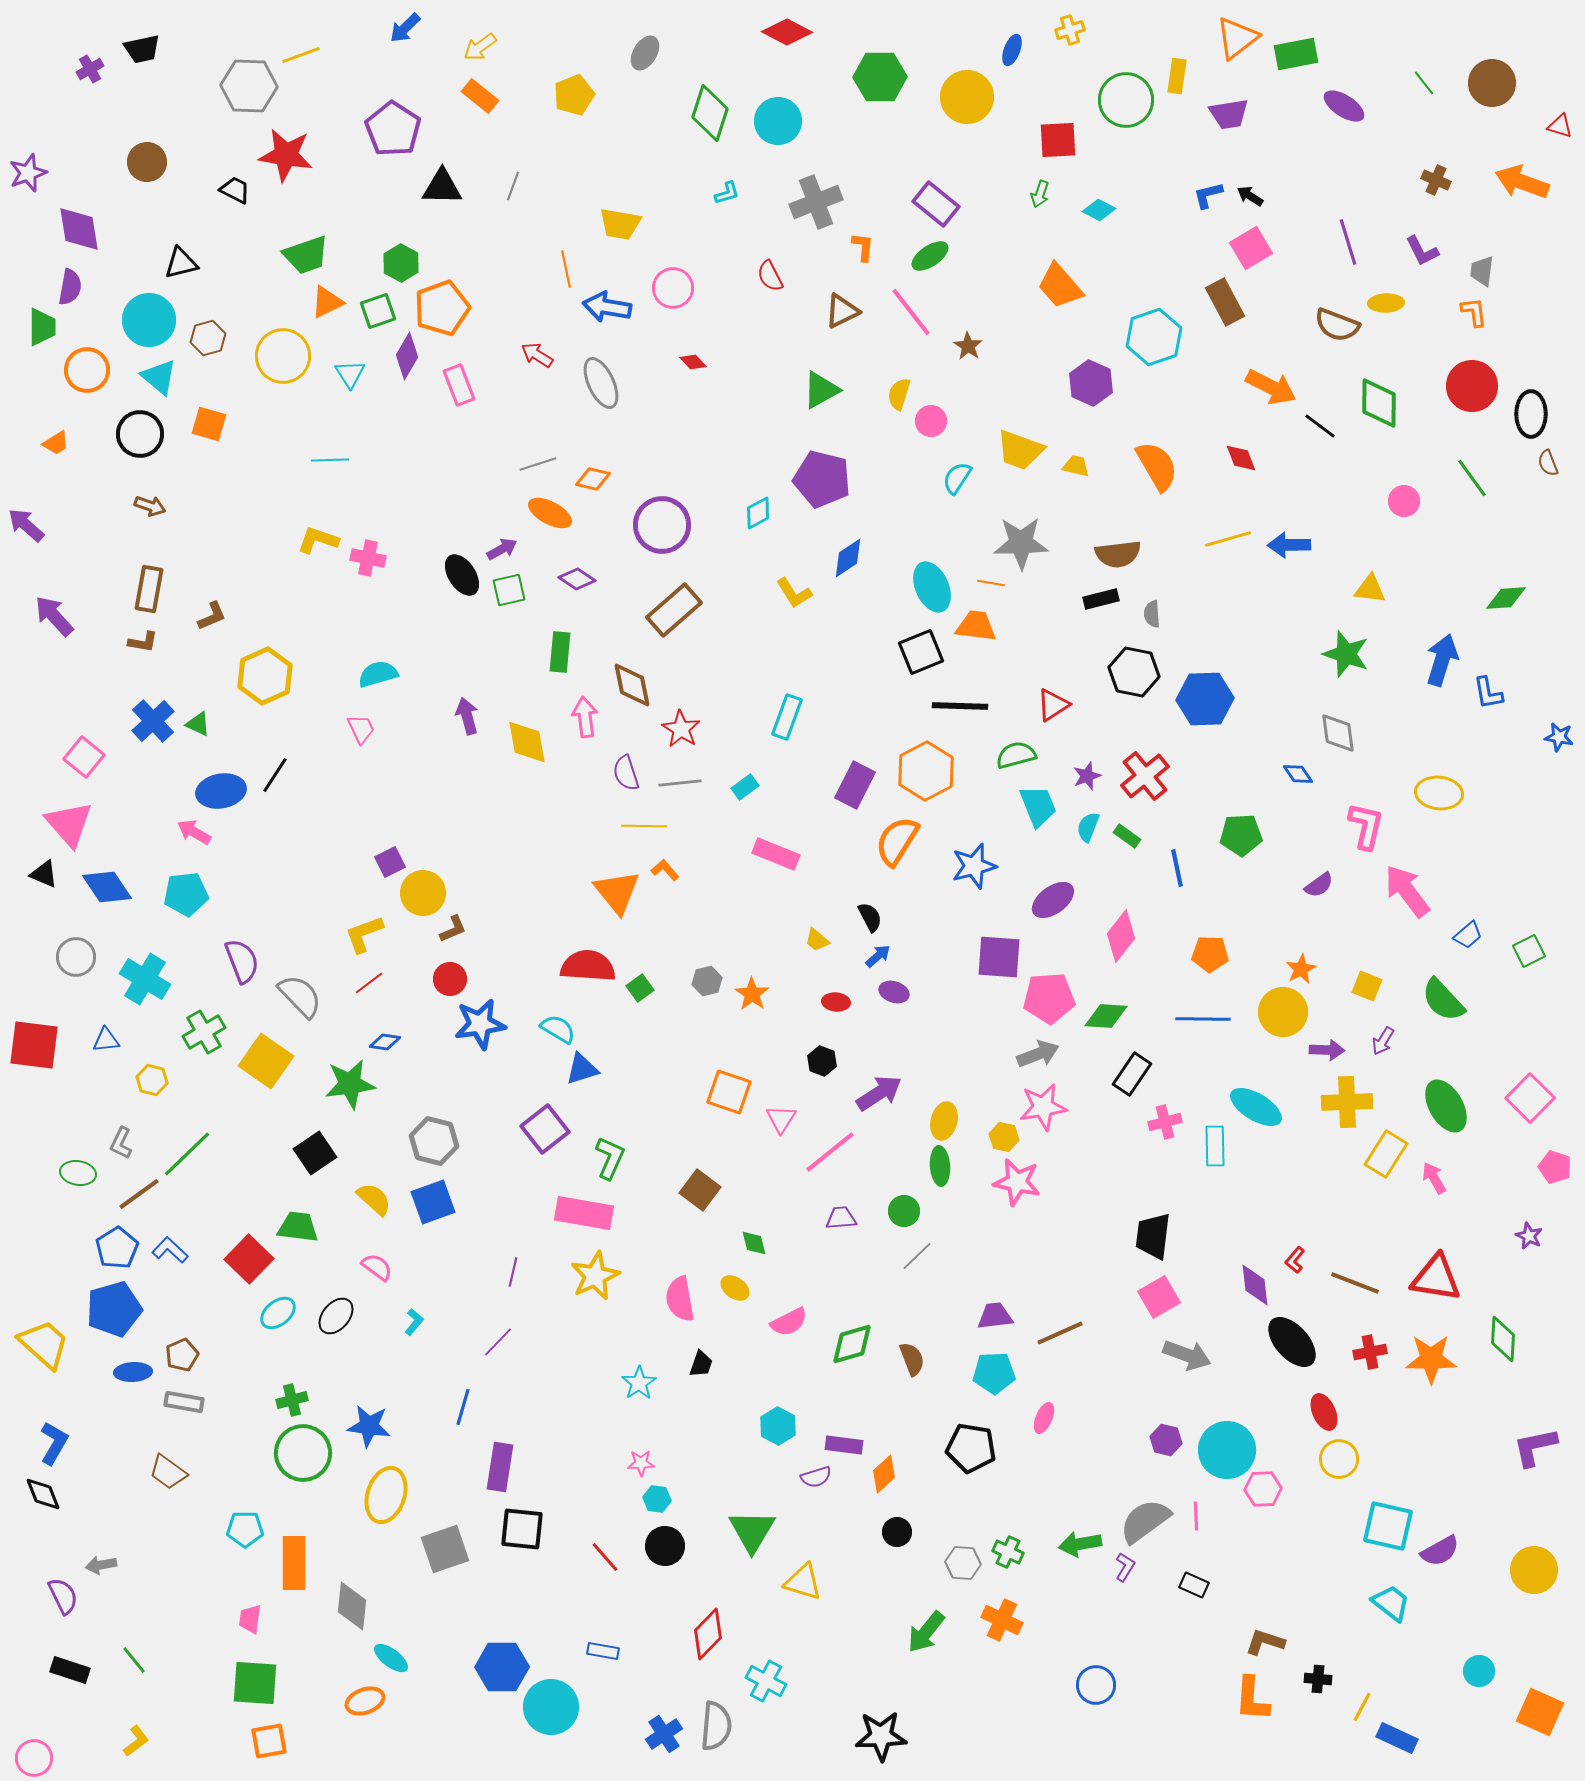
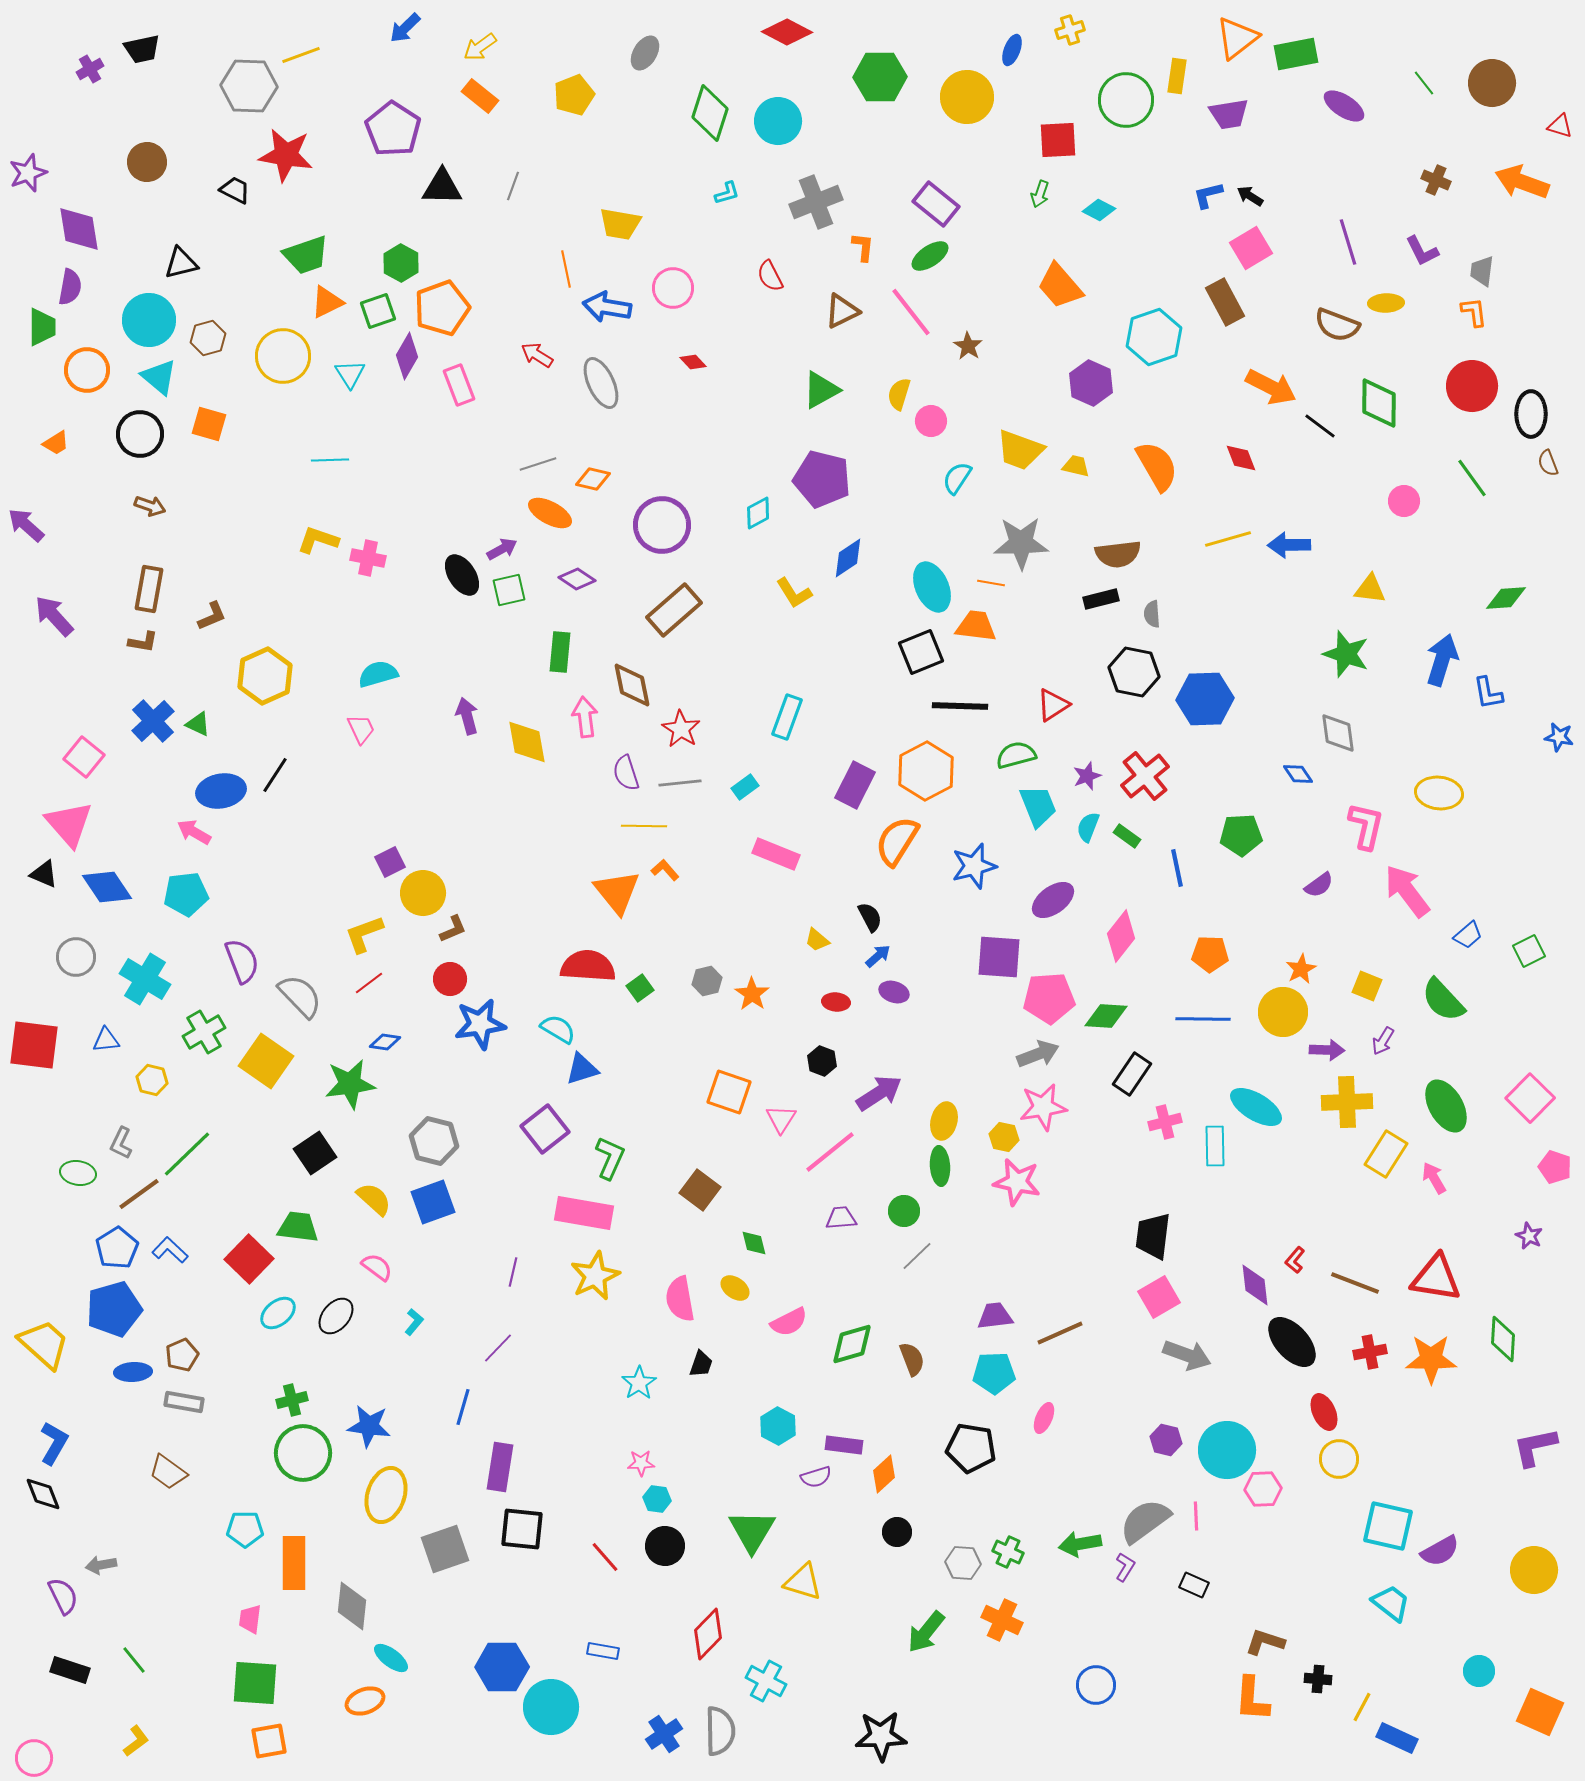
purple line at (498, 1342): moved 6 px down
gray semicircle at (716, 1726): moved 4 px right, 5 px down; rotated 6 degrees counterclockwise
